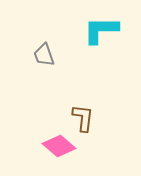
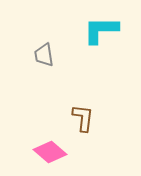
gray trapezoid: rotated 10 degrees clockwise
pink diamond: moved 9 px left, 6 px down
